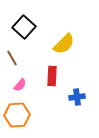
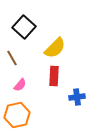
yellow semicircle: moved 9 px left, 4 px down
red rectangle: moved 2 px right
orange hexagon: rotated 10 degrees counterclockwise
